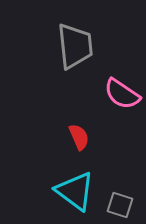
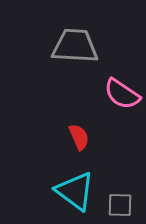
gray trapezoid: rotated 81 degrees counterclockwise
gray square: rotated 16 degrees counterclockwise
